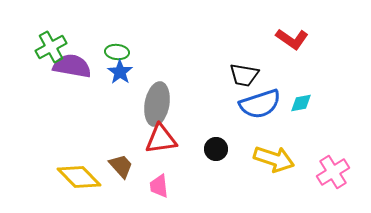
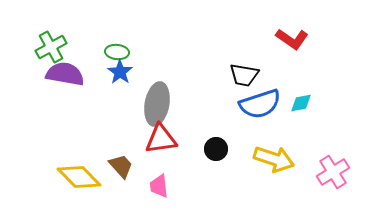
purple semicircle: moved 7 px left, 8 px down
